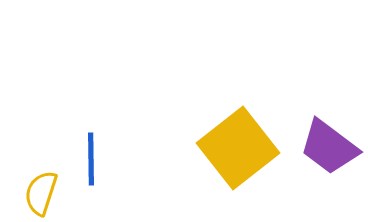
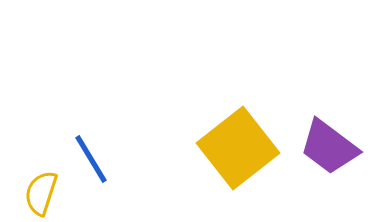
blue line: rotated 30 degrees counterclockwise
